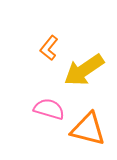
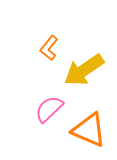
pink semicircle: rotated 60 degrees counterclockwise
orange triangle: moved 1 px right, 1 px down; rotated 9 degrees clockwise
